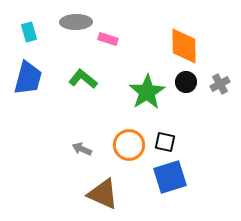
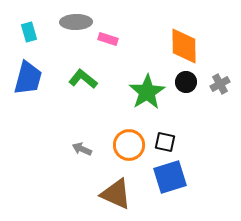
brown triangle: moved 13 px right
